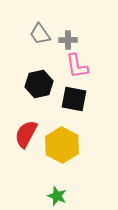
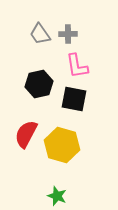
gray cross: moved 6 px up
yellow hexagon: rotated 12 degrees counterclockwise
